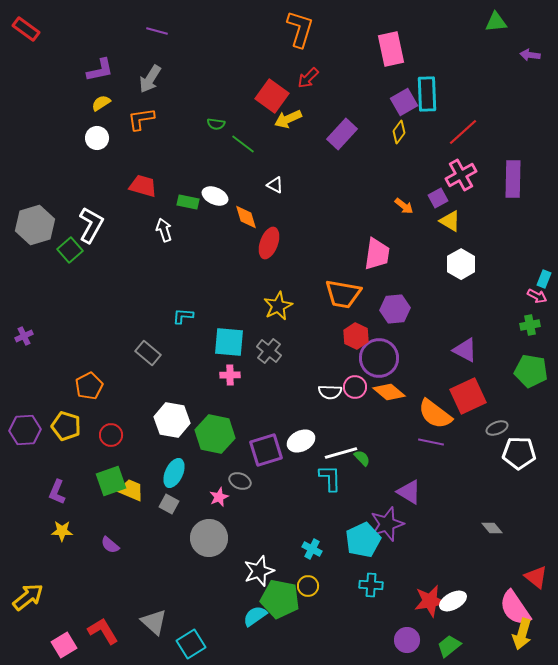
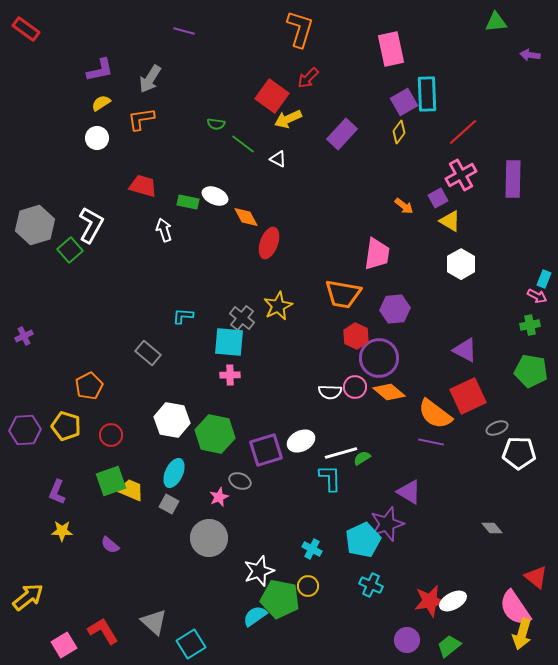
purple line at (157, 31): moved 27 px right
white triangle at (275, 185): moved 3 px right, 26 px up
orange diamond at (246, 217): rotated 12 degrees counterclockwise
gray cross at (269, 351): moved 27 px left, 33 px up
green semicircle at (362, 458): rotated 78 degrees counterclockwise
cyan cross at (371, 585): rotated 20 degrees clockwise
